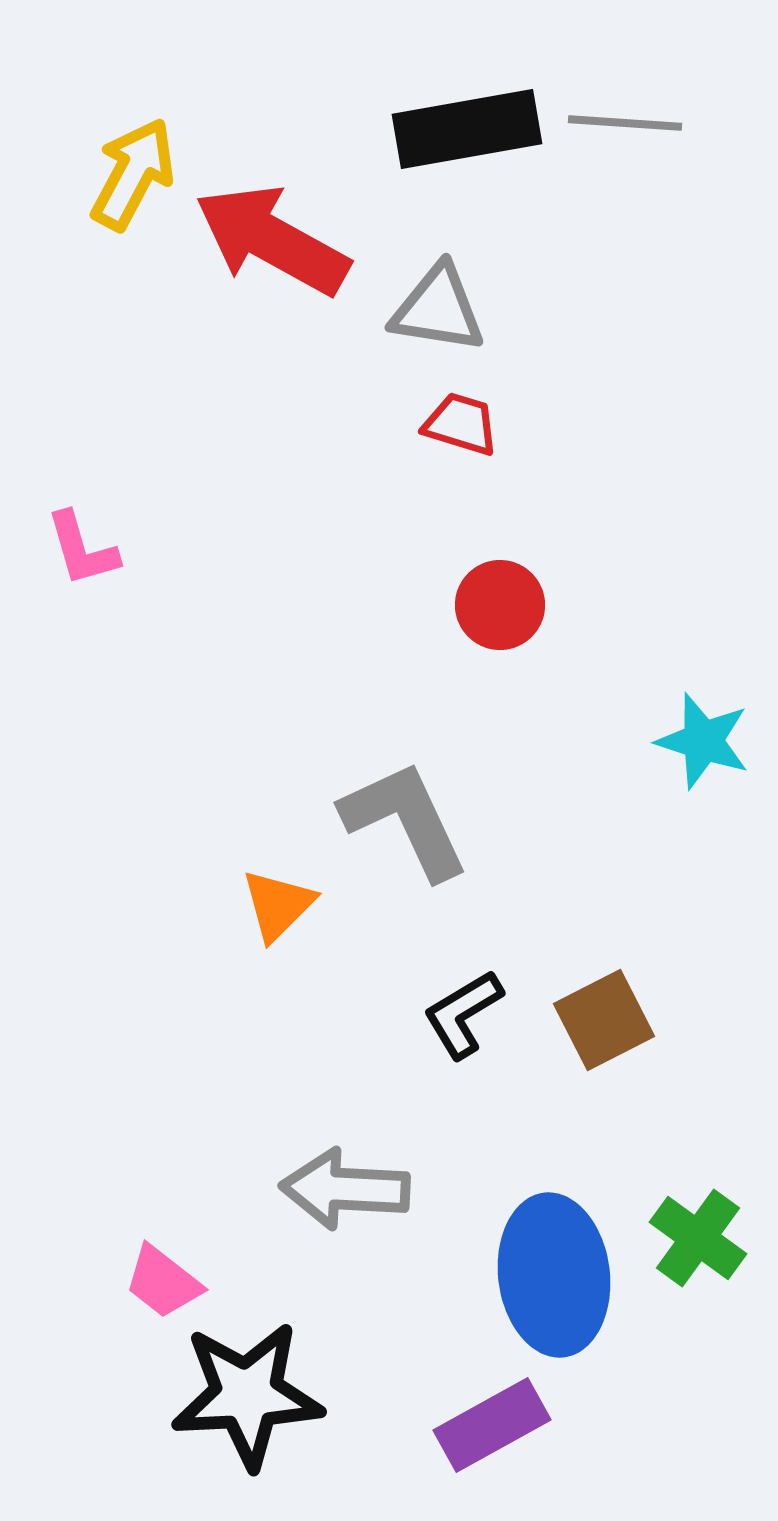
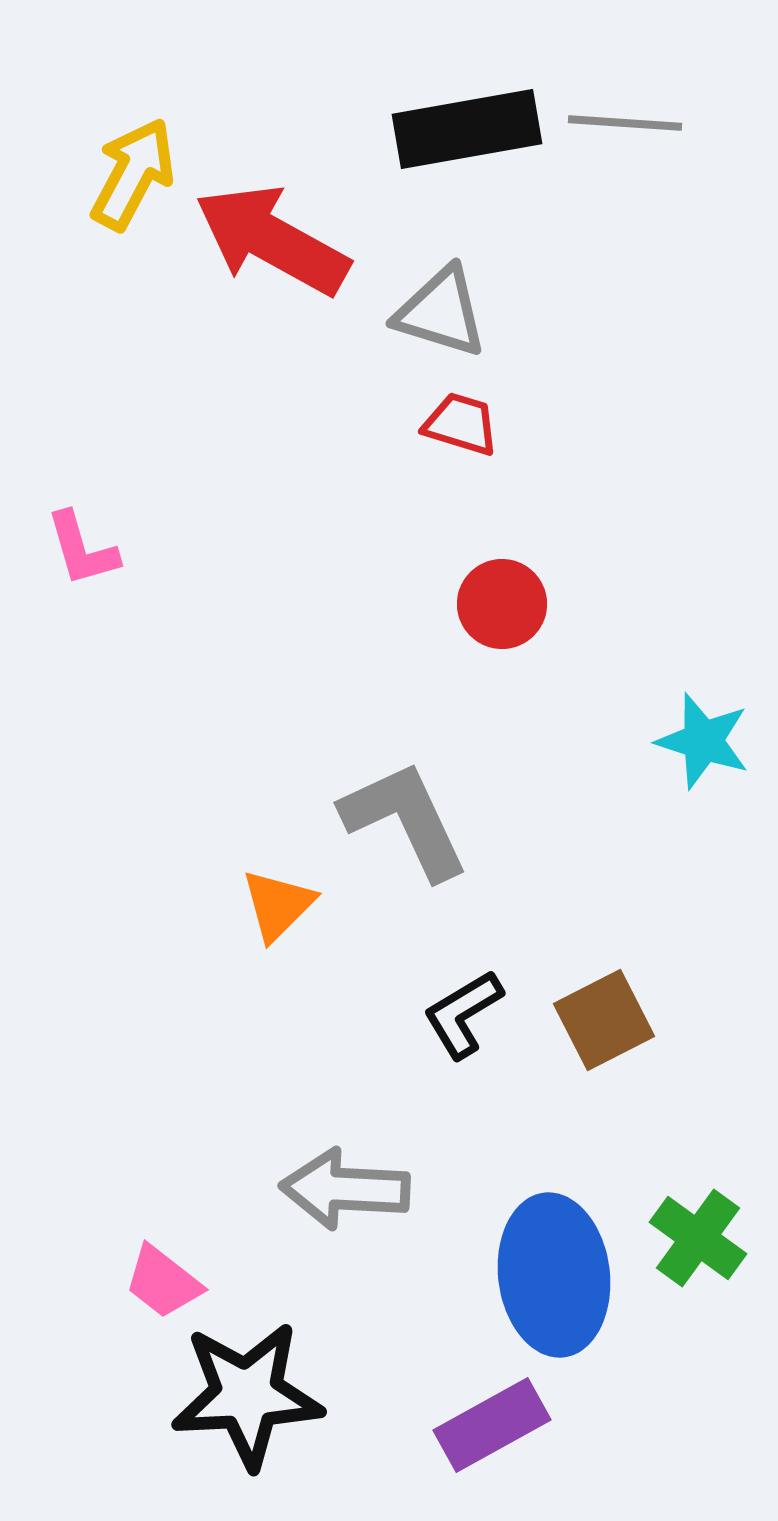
gray triangle: moved 3 px right, 3 px down; rotated 8 degrees clockwise
red circle: moved 2 px right, 1 px up
